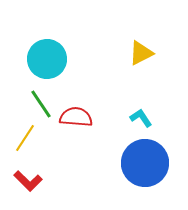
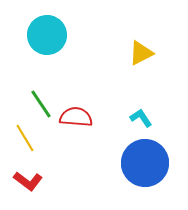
cyan circle: moved 24 px up
yellow line: rotated 64 degrees counterclockwise
red L-shape: rotated 8 degrees counterclockwise
